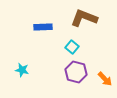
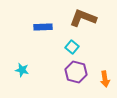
brown L-shape: moved 1 px left
orange arrow: rotated 35 degrees clockwise
